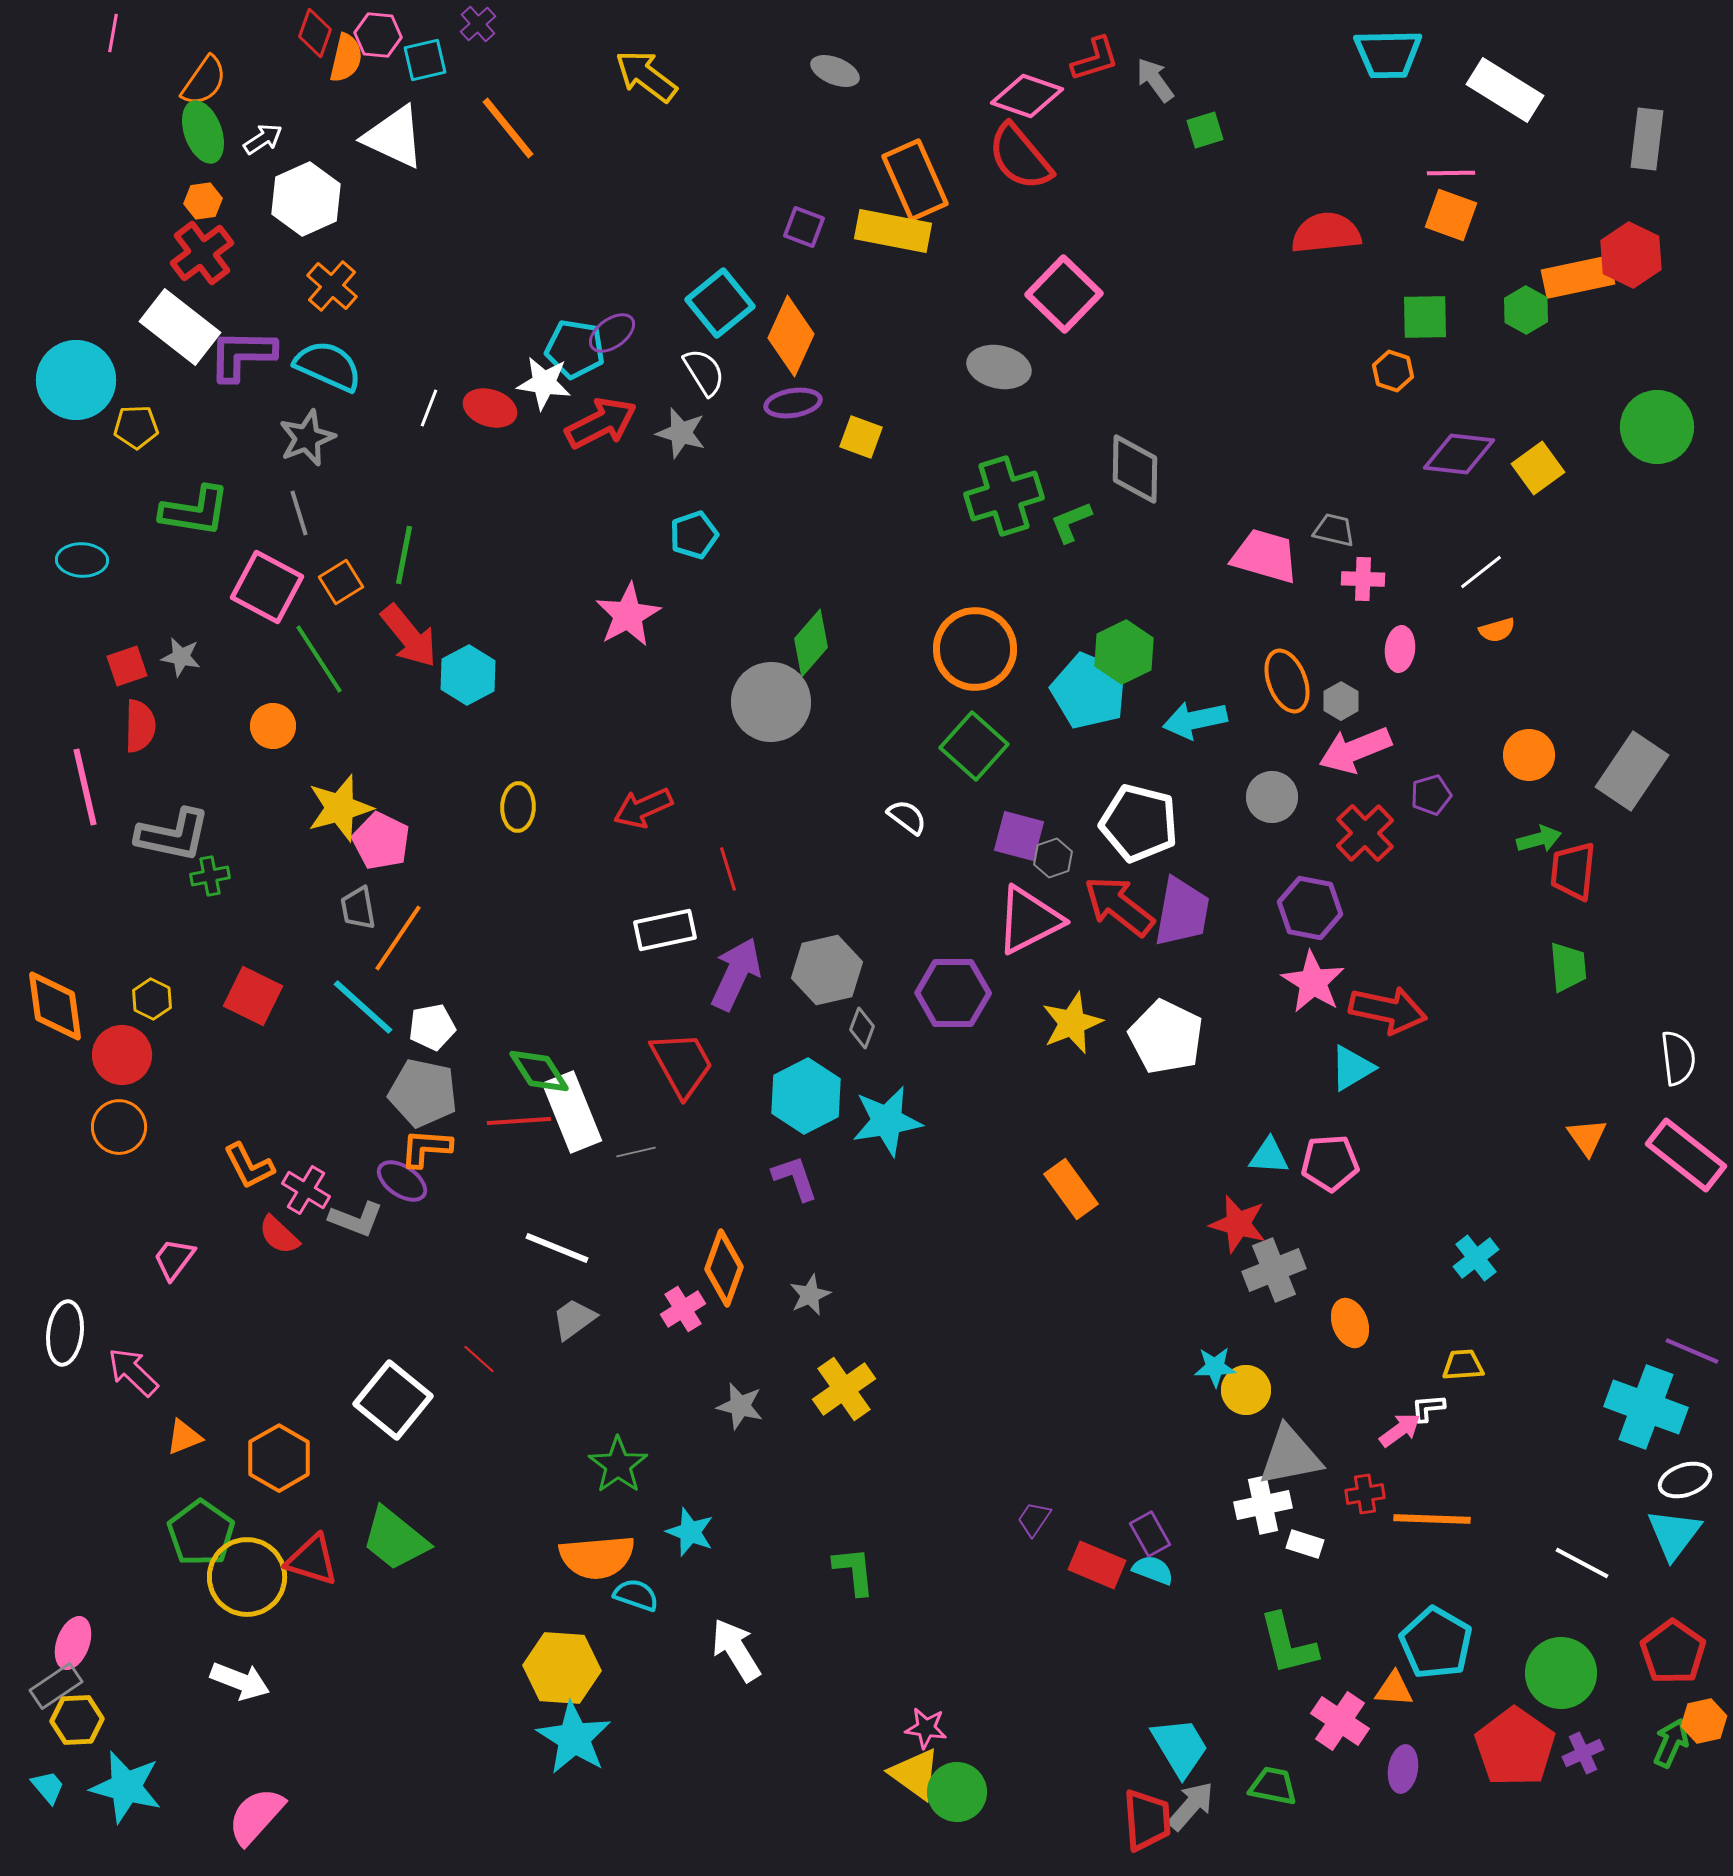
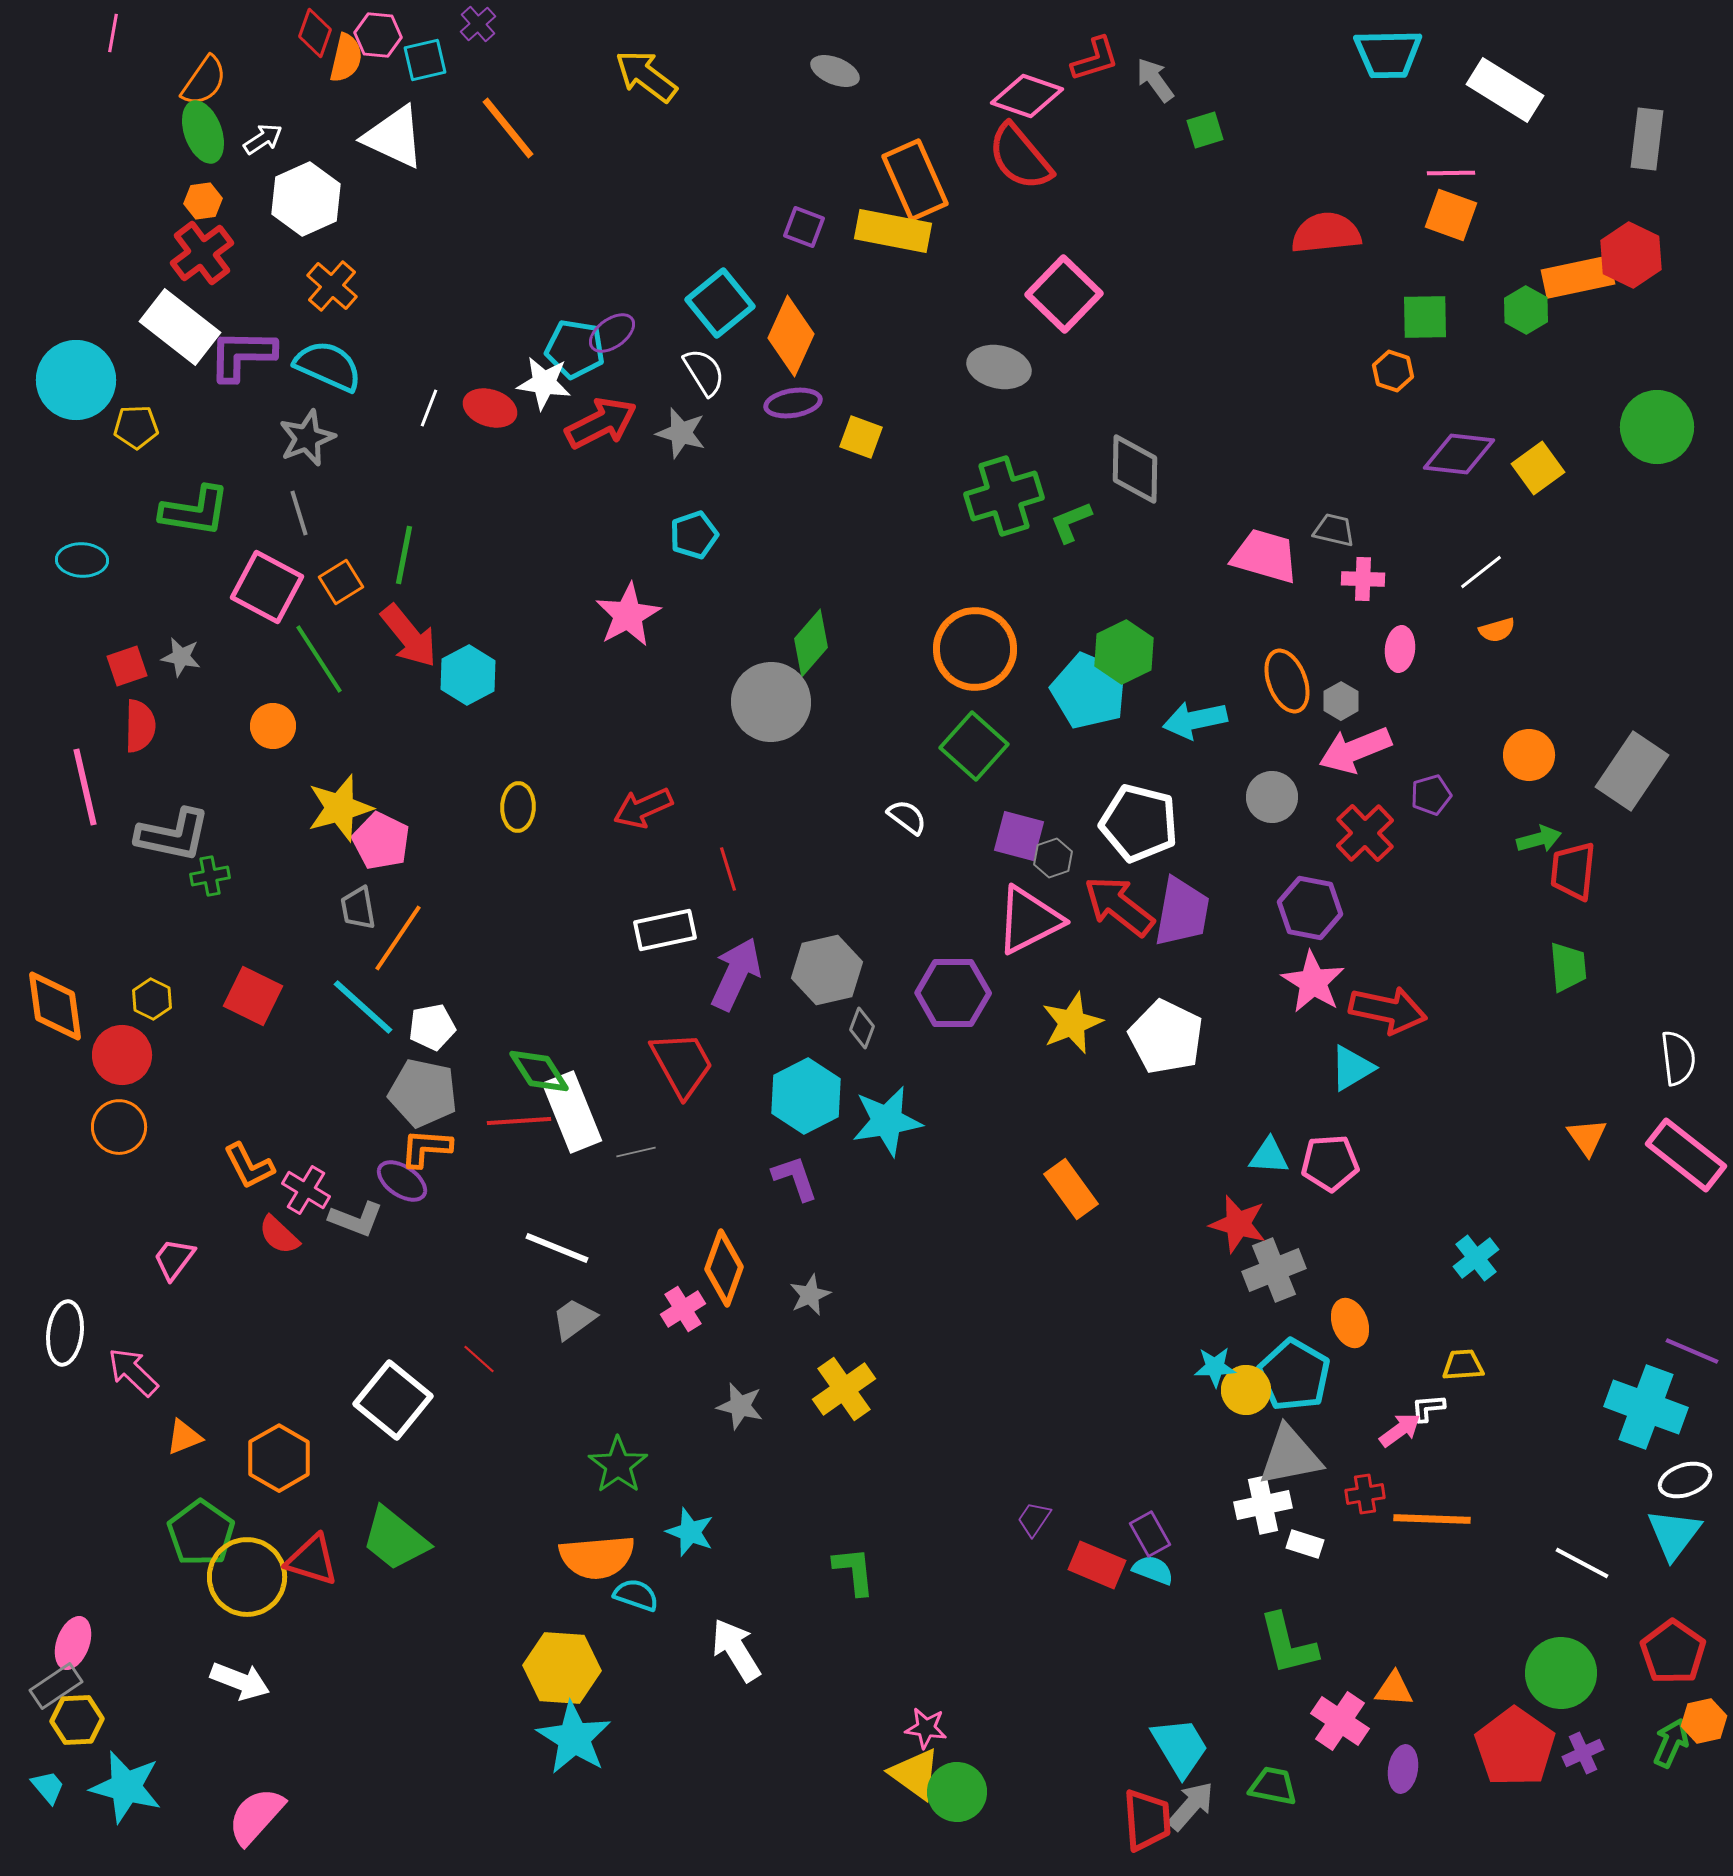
cyan pentagon at (1436, 1643): moved 142 px left, 268 px up
